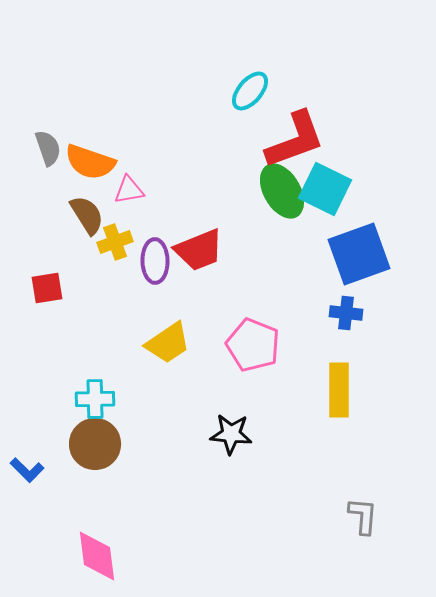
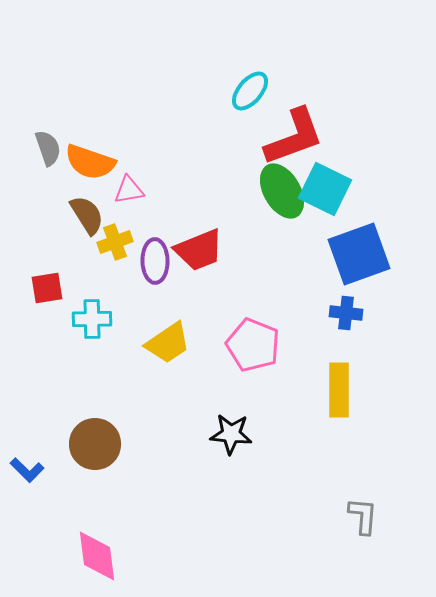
red L-shape: moved 1 px left, 3 px up
cyan cross: moved 3 px left, 80 px up
